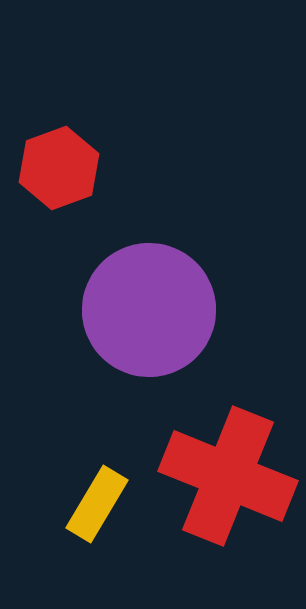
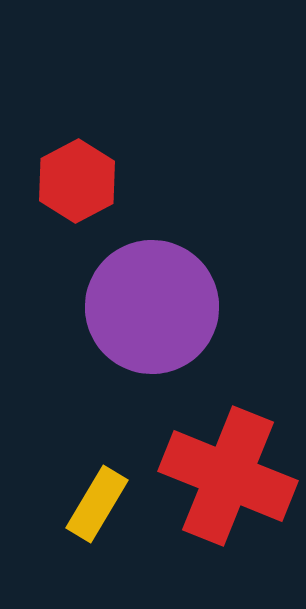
red hexagon: moved 18 px right, 13 px down; rotated 8 degrees counterclockwise
purple circle: moved 3 px right, 3 px up
